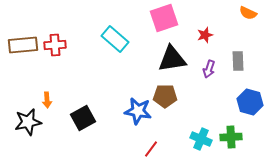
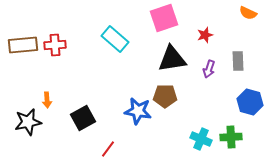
red line: moved 43 px left
